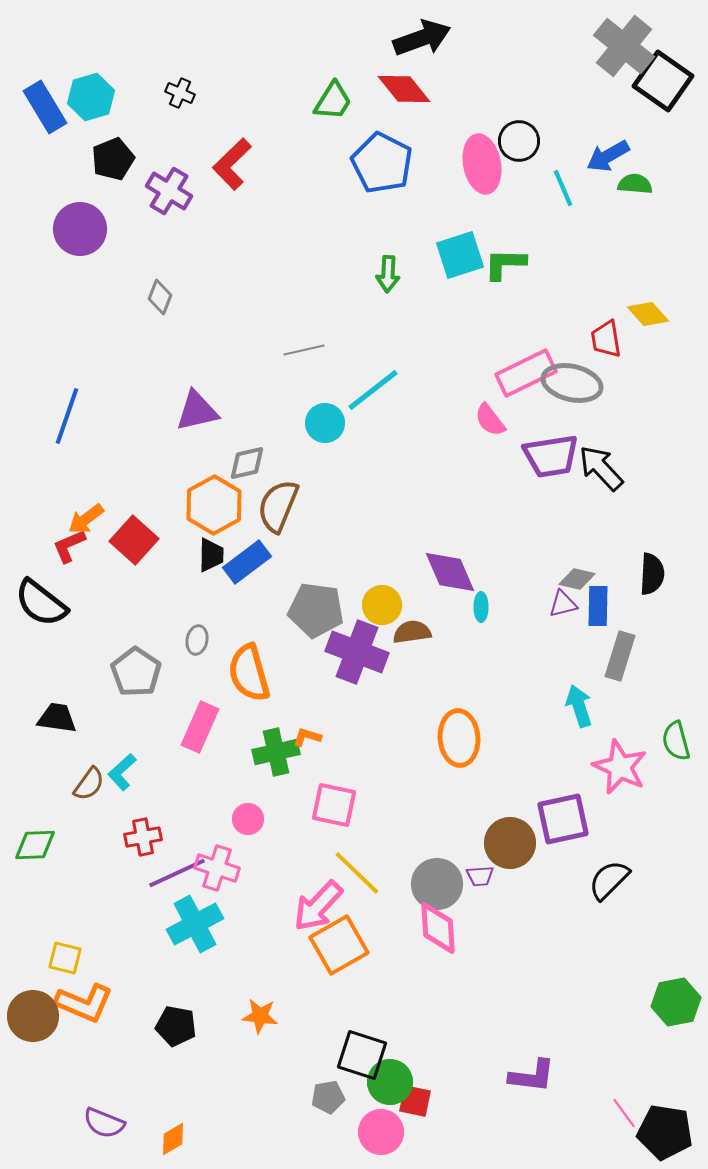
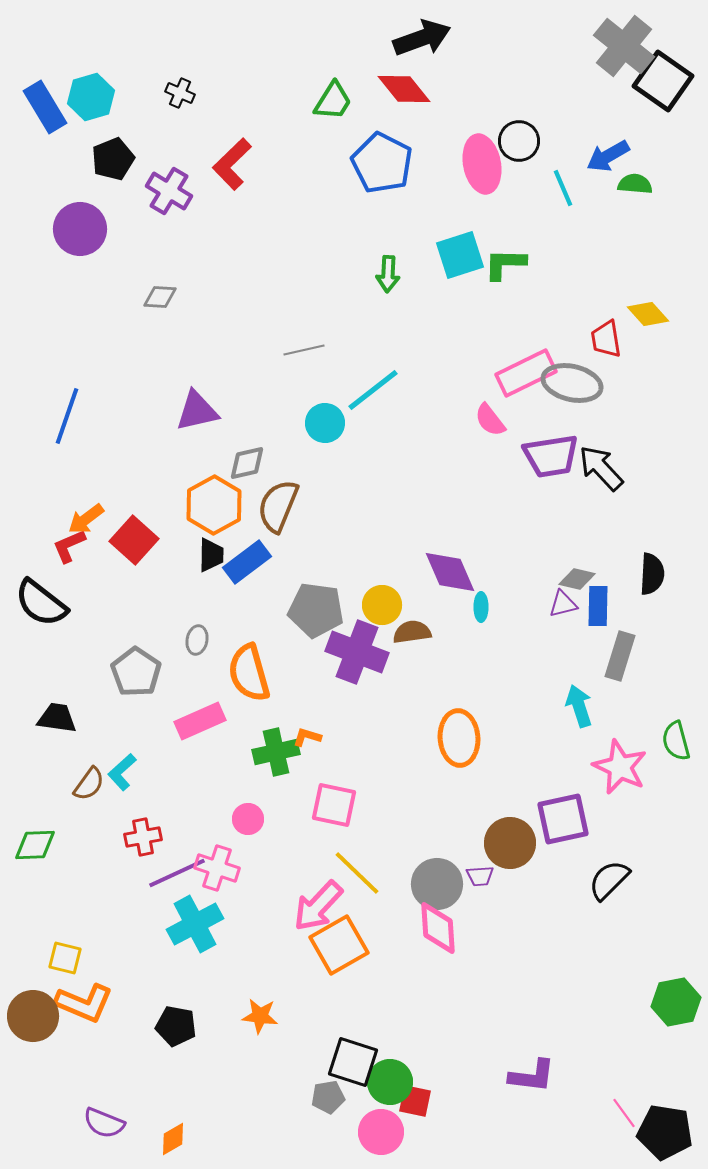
gray diamond at (160, 297): rotated 72 degrees clockwise
pink rectangle at (200, 727): moved 6 px up; rotated 42 degrees clockwise
black square at (362, 1055): moved 9 px left, 7 px down
